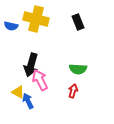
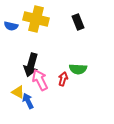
red arrow: moved 10 px left, 12 px up
